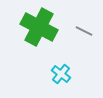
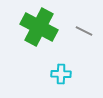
cyan cross: rotated 36 degrees counterclockwise
